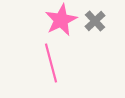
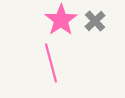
pink star: rotated 8 degrees counterclockwise
